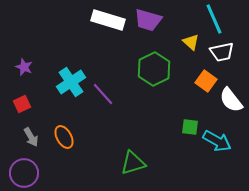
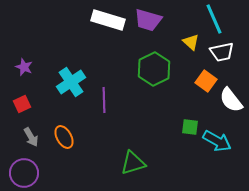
purple line: moved 1 px right, 6 px down; rotated 40 degrees clockwise
